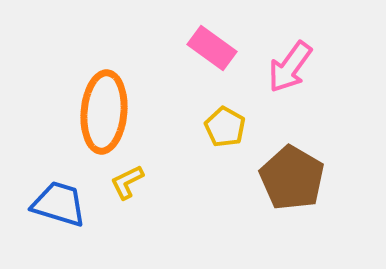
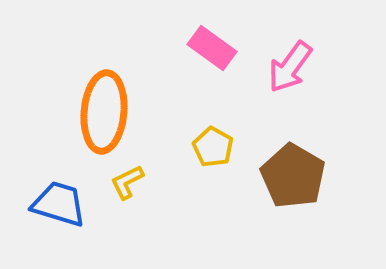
yellow pentagon: moved 12 px left, 20 px down
brown pentagon: moved 1 px right, 2 px up
